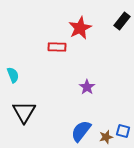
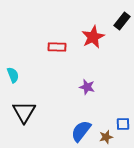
red star: moved 13 px right, 9 px down
purple star: rotated 21 degrees counterclockwise
blue square: moved 7 px up; rotated 16 degrees counterclockwise
